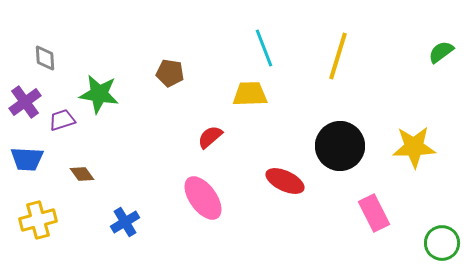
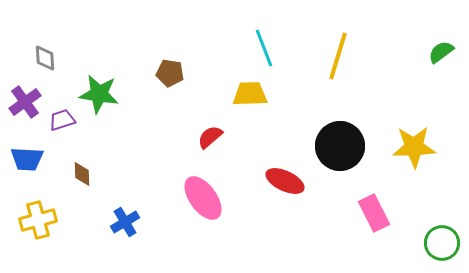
brown diamond: rotated 35 degrees clockwise
